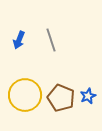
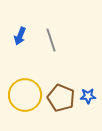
blue arrow: moved 1 px right, 4 px up
blue star: rotated 21 degrees clockwise
